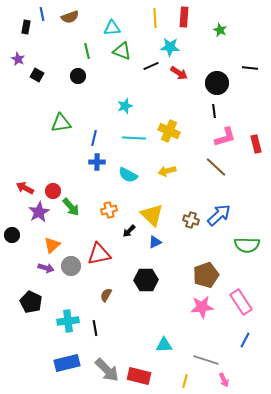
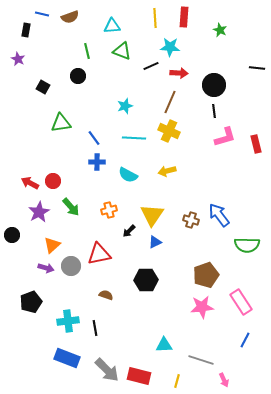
blue line at (42, 14): rotated 64 degrees counterclockwise
black rectangle at (26, 27): moved 3 px down
cyan triangle at (112, 28): moved 2 px up
black line at (250, 68): moved 7 px right
red arrow at (179, 73): rotated 30 degrees counterclockwise
black square at (37, 75): moved 6 px right, 12 px down
black circle at (217, 83): moved 3 px left, 2 px down
blue line at (94, 138): rotated 49 degrees counterclockwise
brown line at (216, 167): moved 46 px left, 65 px up; rotated 70 degrees clockwise
red arrow at (25, 188): moved 5 px right, 5 px up
red circle at (53, 191): moved 10 px up
yellow triangle at (152, 215): rotated 20 degrees clockwise
blue arrow at (219, 215): rotated 85 degrees counterclockwise
brown semicircle at (106, 295): rotated 80 degrees clockwise
black pentagon at (31, 302): rotated 25 degrees clockwise
gray line at (206, 360): moved 5 px left
blue rectangle at (67, 363): moved 5 px up; rotated 35 degrees clockwise
yellow line at (185, 381): moved 8 px left
